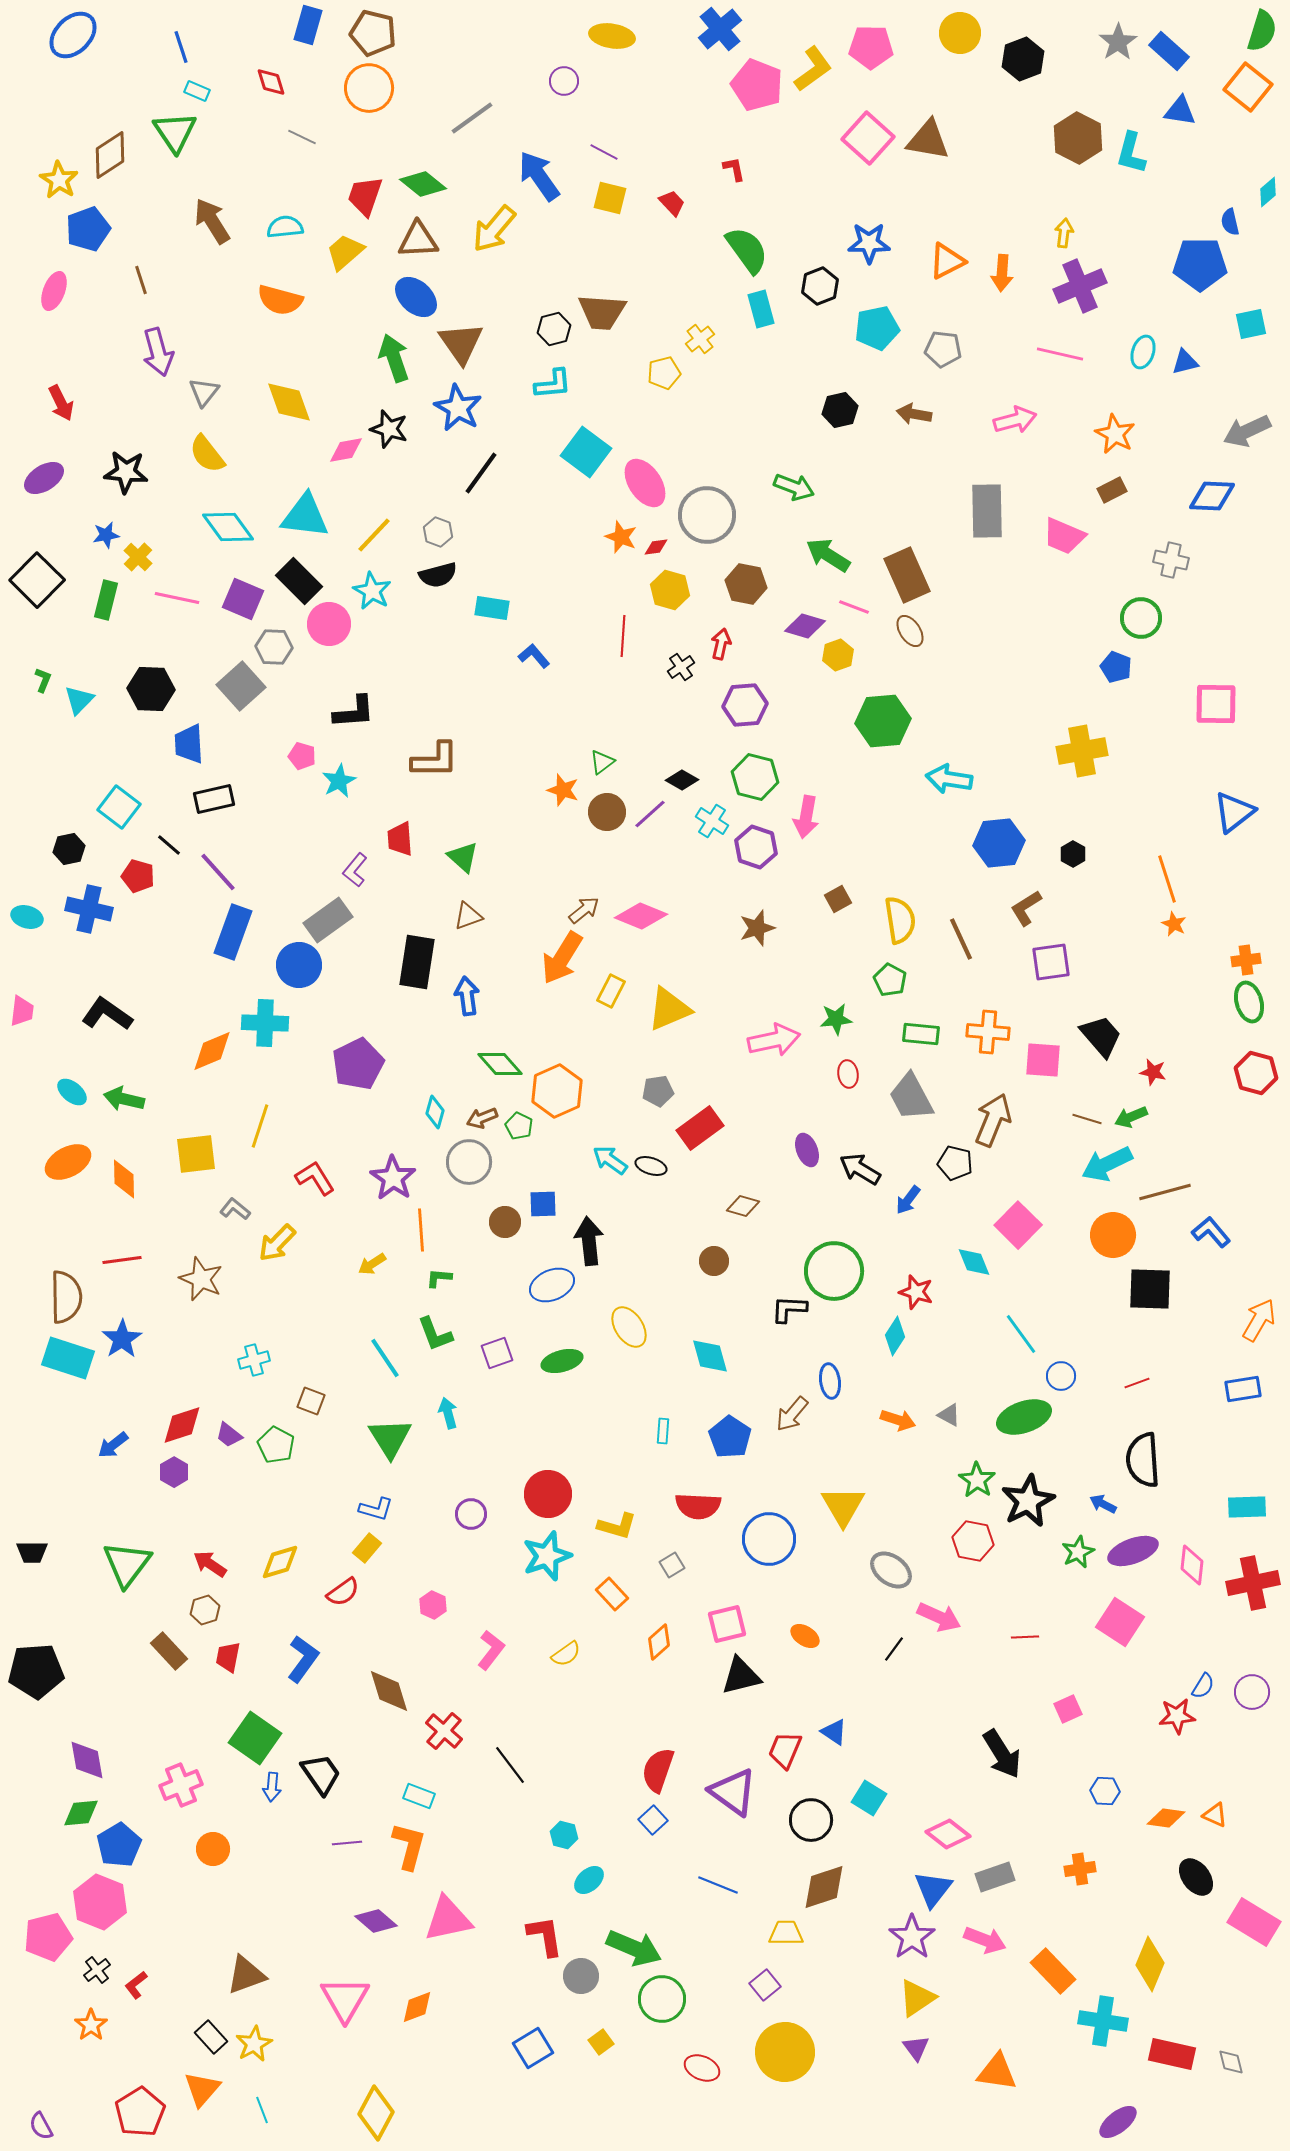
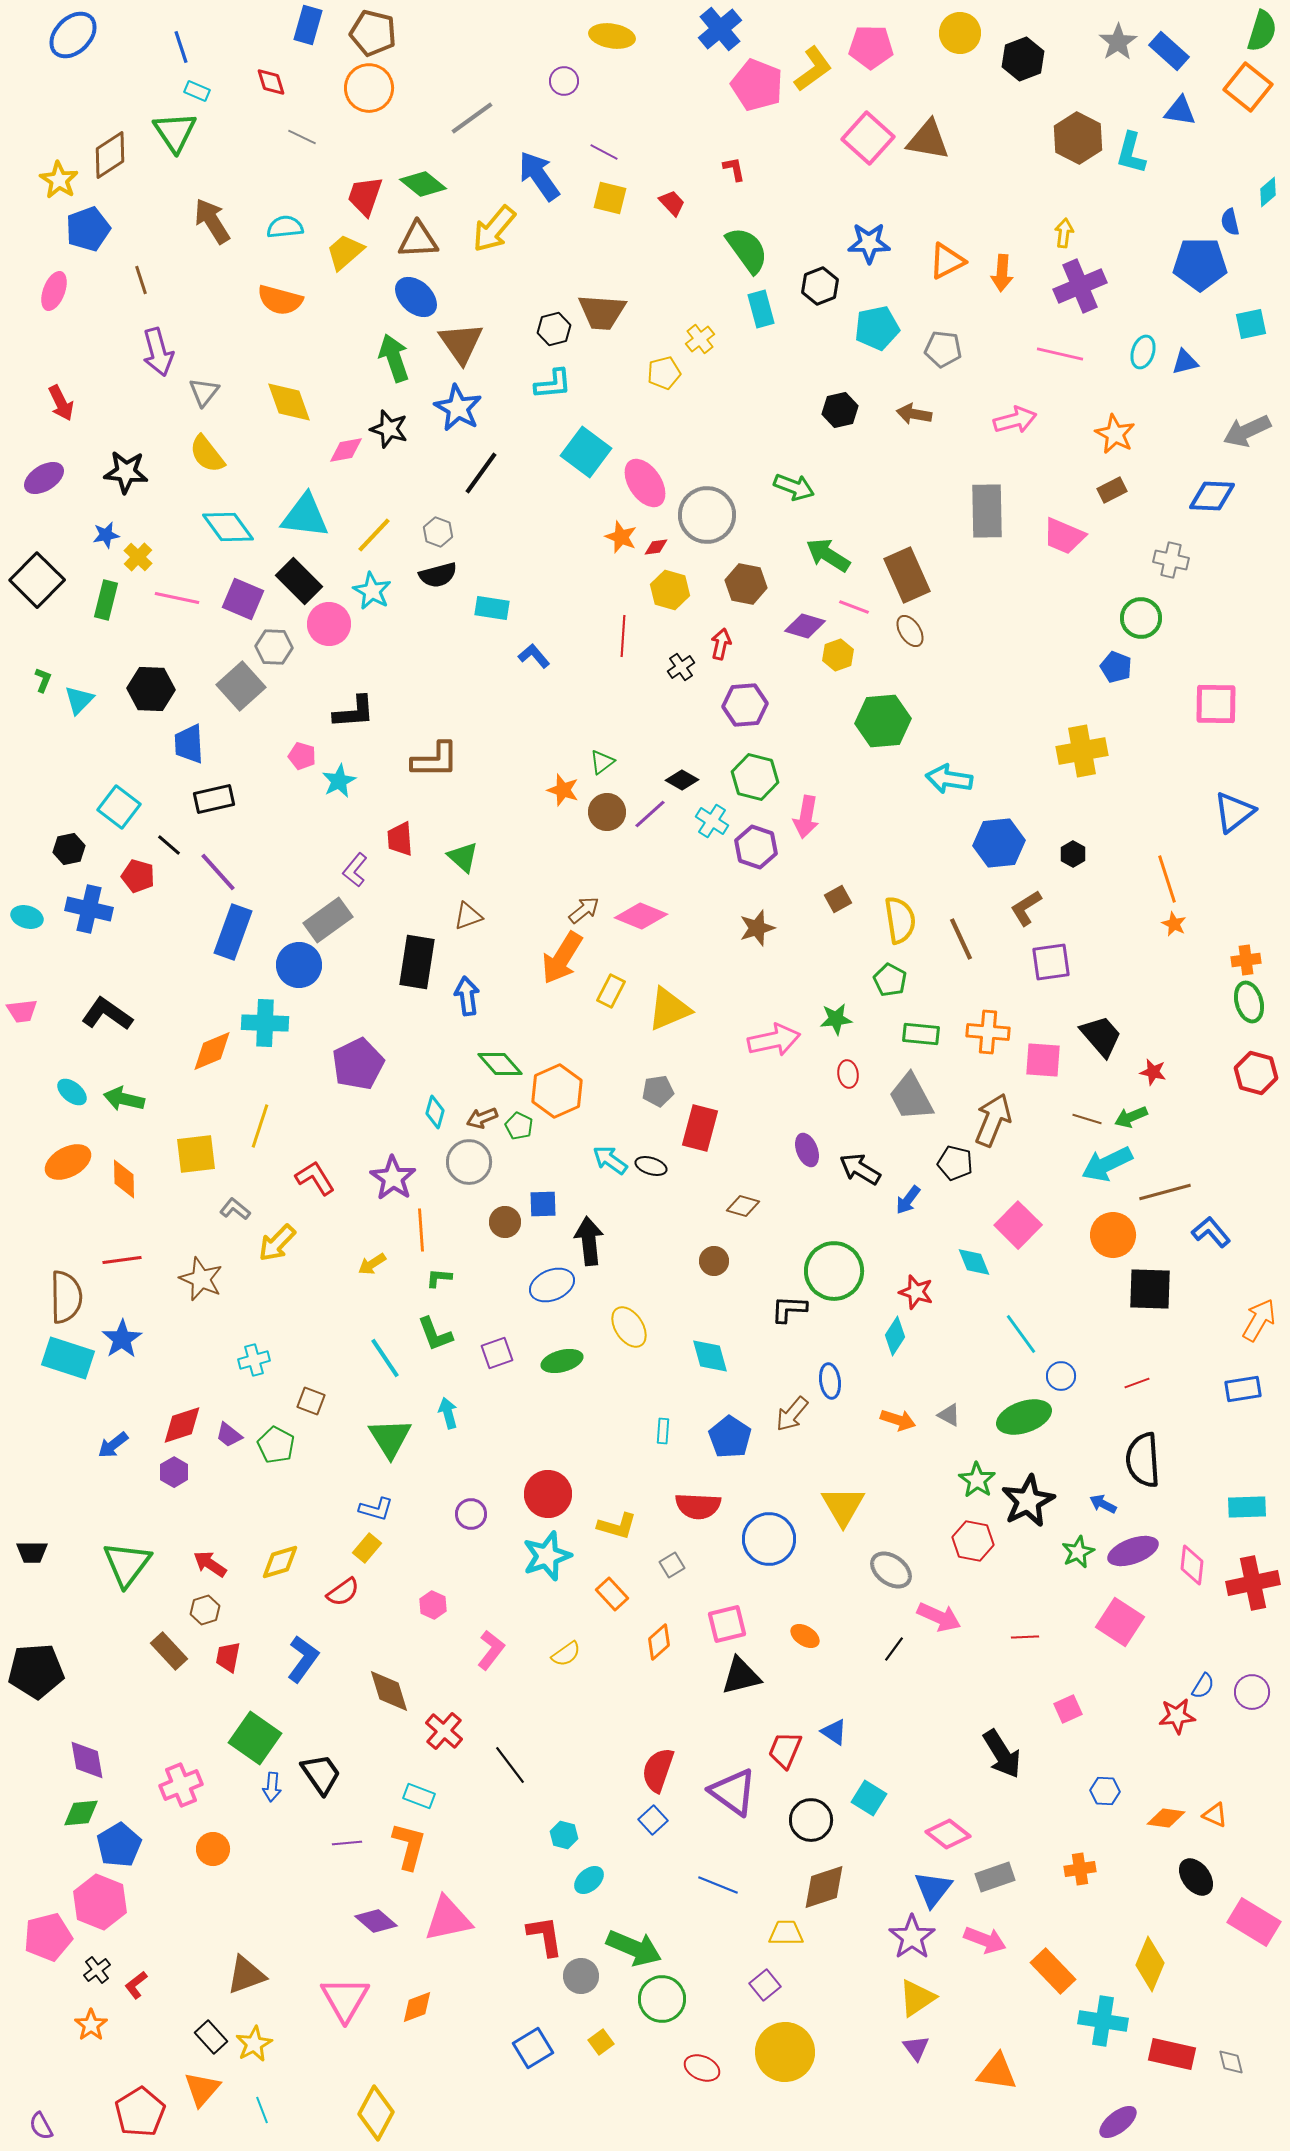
pink trapezoid at (22, 1011): rotated 76 degrees clockwise
red rectangle at (700, 1128): rotated 39 degrees counterclockwise
